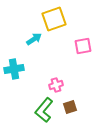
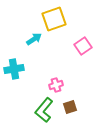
pink square: rotated 24 degrees counterclockwise
